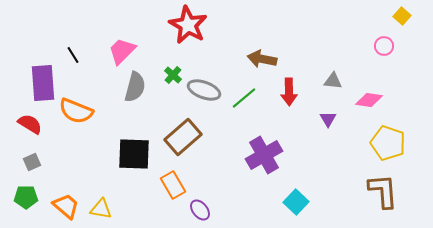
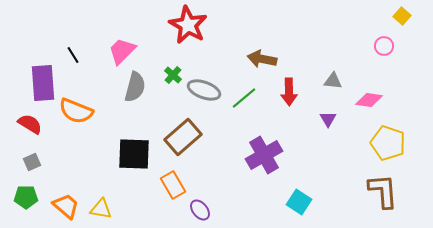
cyan square: moved 3 px right; rotated 10 degrees counterclockwise
